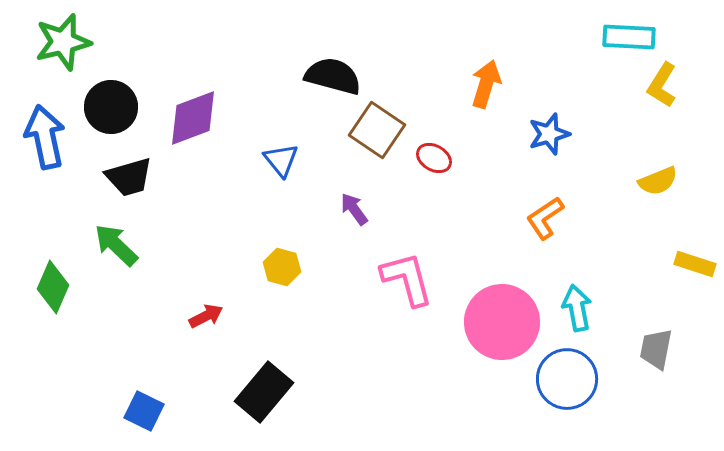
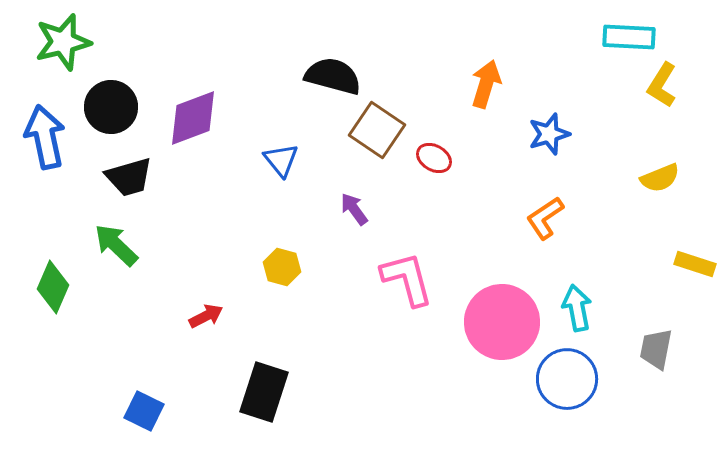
yellow semicircle: moved 2 px right, 3 px up
black rectangle: rotated 22 degrees counterclockwise
